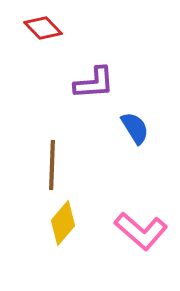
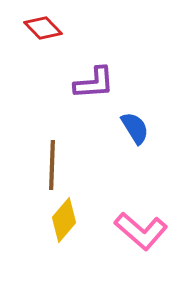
yellow diamond: moved 1 px right, 3 px up
